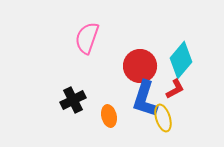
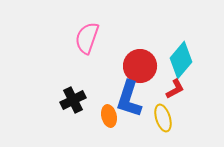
blue L-shape: moved 16 px left
